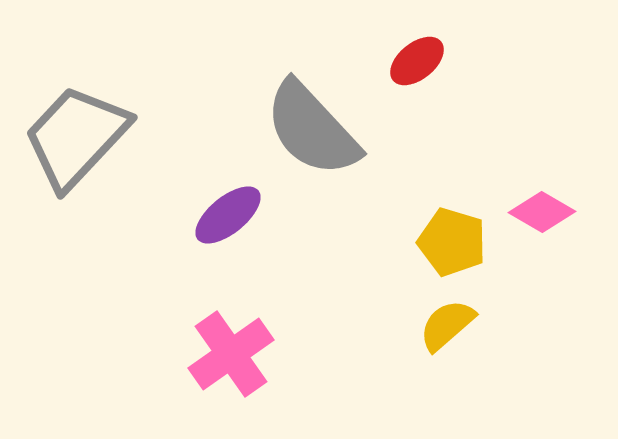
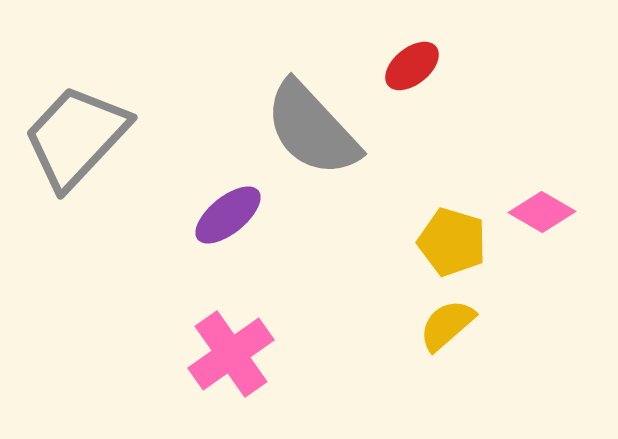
red ellipse: moved 5 px left, 5 px down
